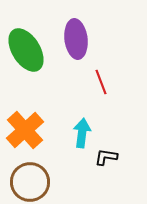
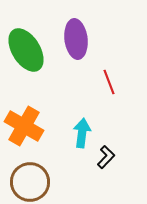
red line: moved 8 px right
orange cross: moved 1 px left, 4 px up; rotated 18 degrees counterclockwise
black L-shape: rotated 125 degrees clockwise
